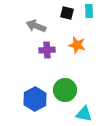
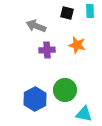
cyan rectangle: moved 1 px right
